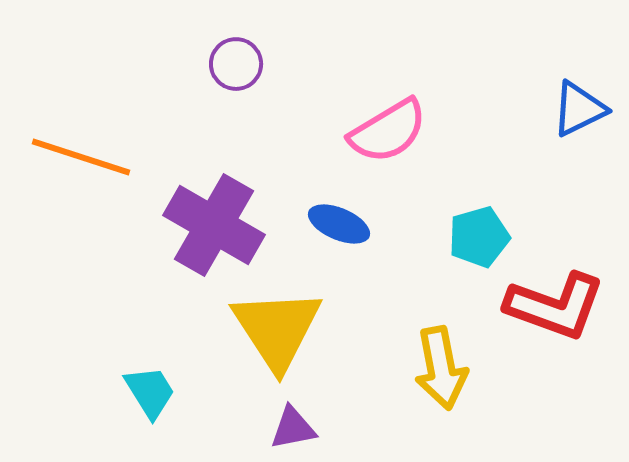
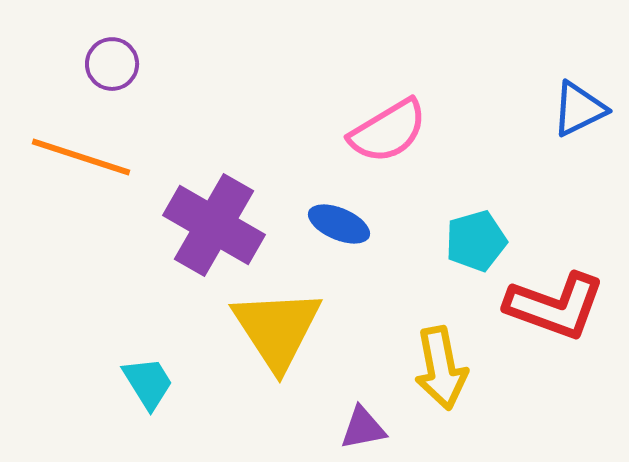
purple circle: moved 124 px left
cyan pentagon: moved 3 px left, 4 px down
cyan trapezoid: moved 2 px left, 9 px up
purple triangle: moved 70 px right
